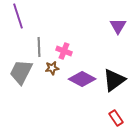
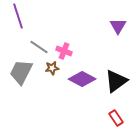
gray line: rotated 54 degrees counterclockwise
black triangle: moved 2 px right, 1 px down
